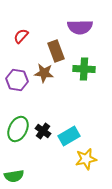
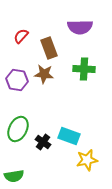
brown rectangle: moved 7 px left, 3 px up
brown star: moved 1 px down
black cross: moved 11 px down
cyan rectangle: rotated 50 degrees clockwise
yellow star: moved 1 px right, 1 px down
